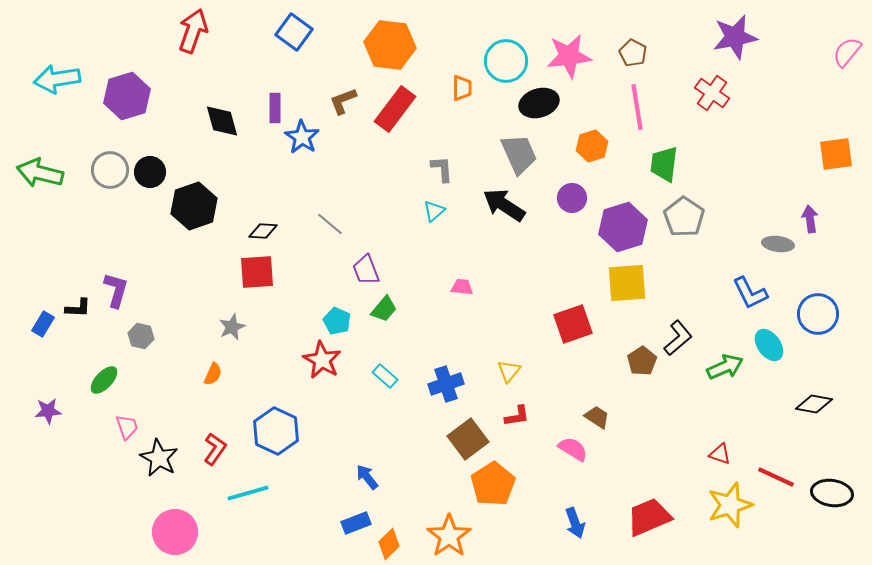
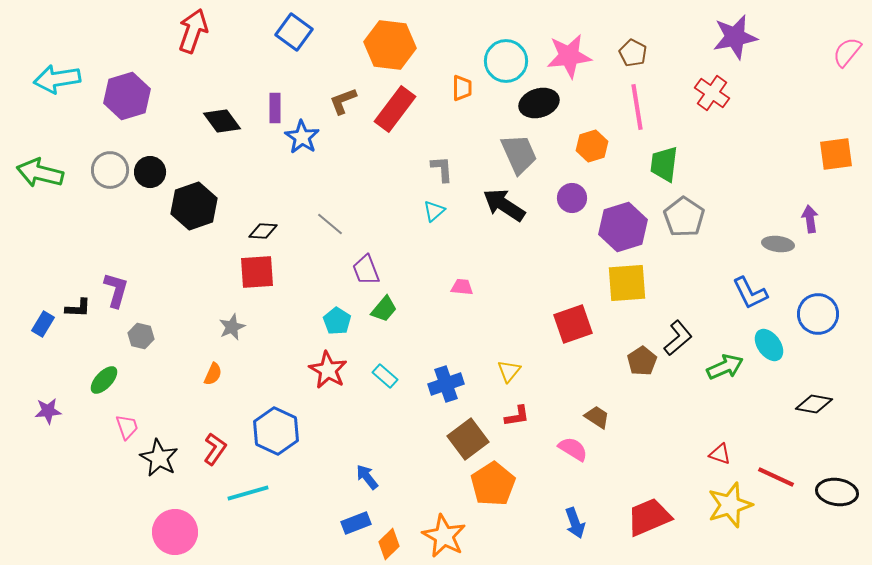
black diamond at (222, 121): rotated 21 degrees counterclockwise
cyan pentagon at (337, 321): rotated 8 degrees clockwise
red star at (322, 360): moved 6 px right, 10 px down
black ellipse at (832, 493): moved 5 px right, 1 px up
orange star at (449, 536): moved 5 px left; rotated 9 degrees counterclockwise
